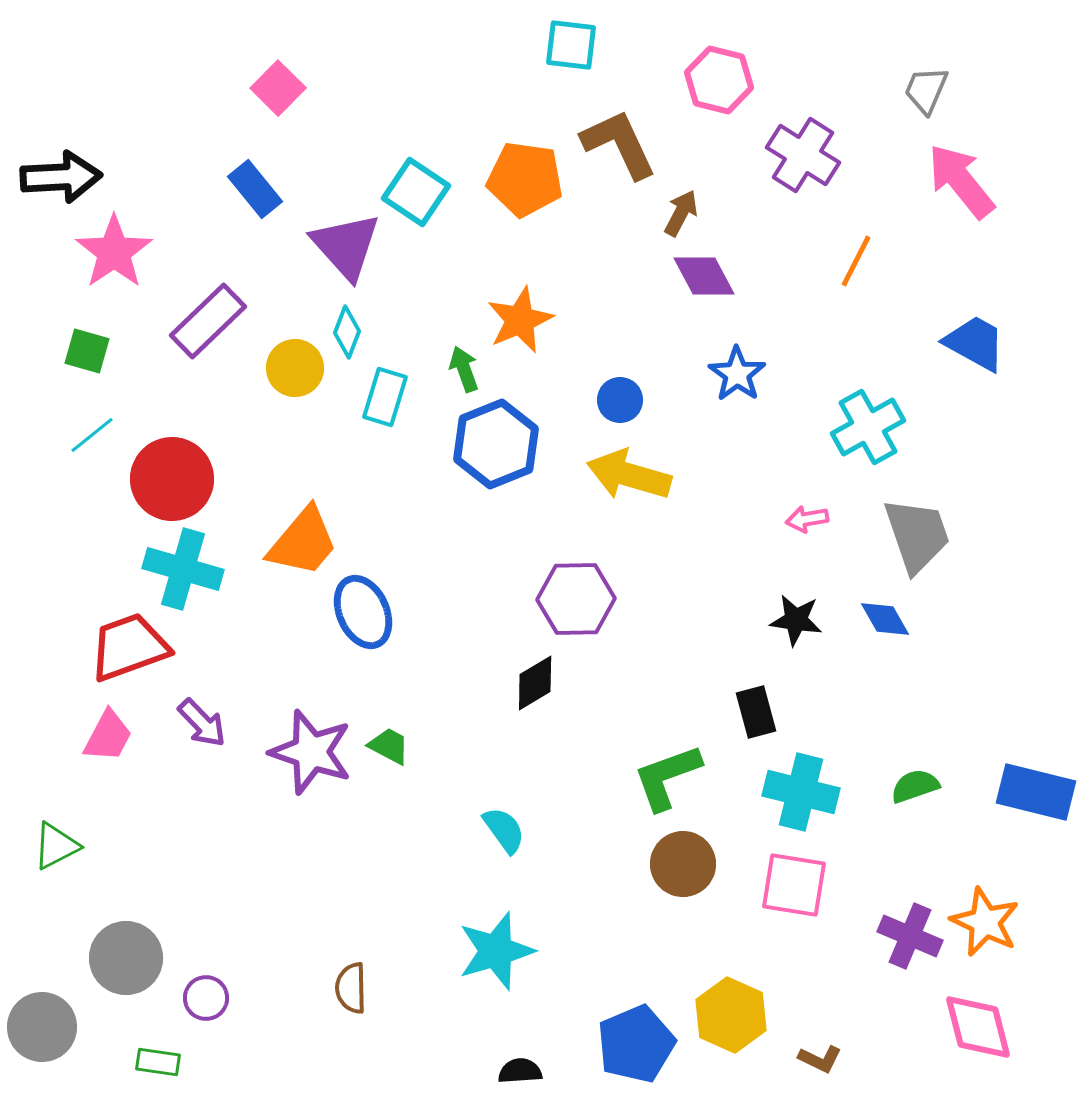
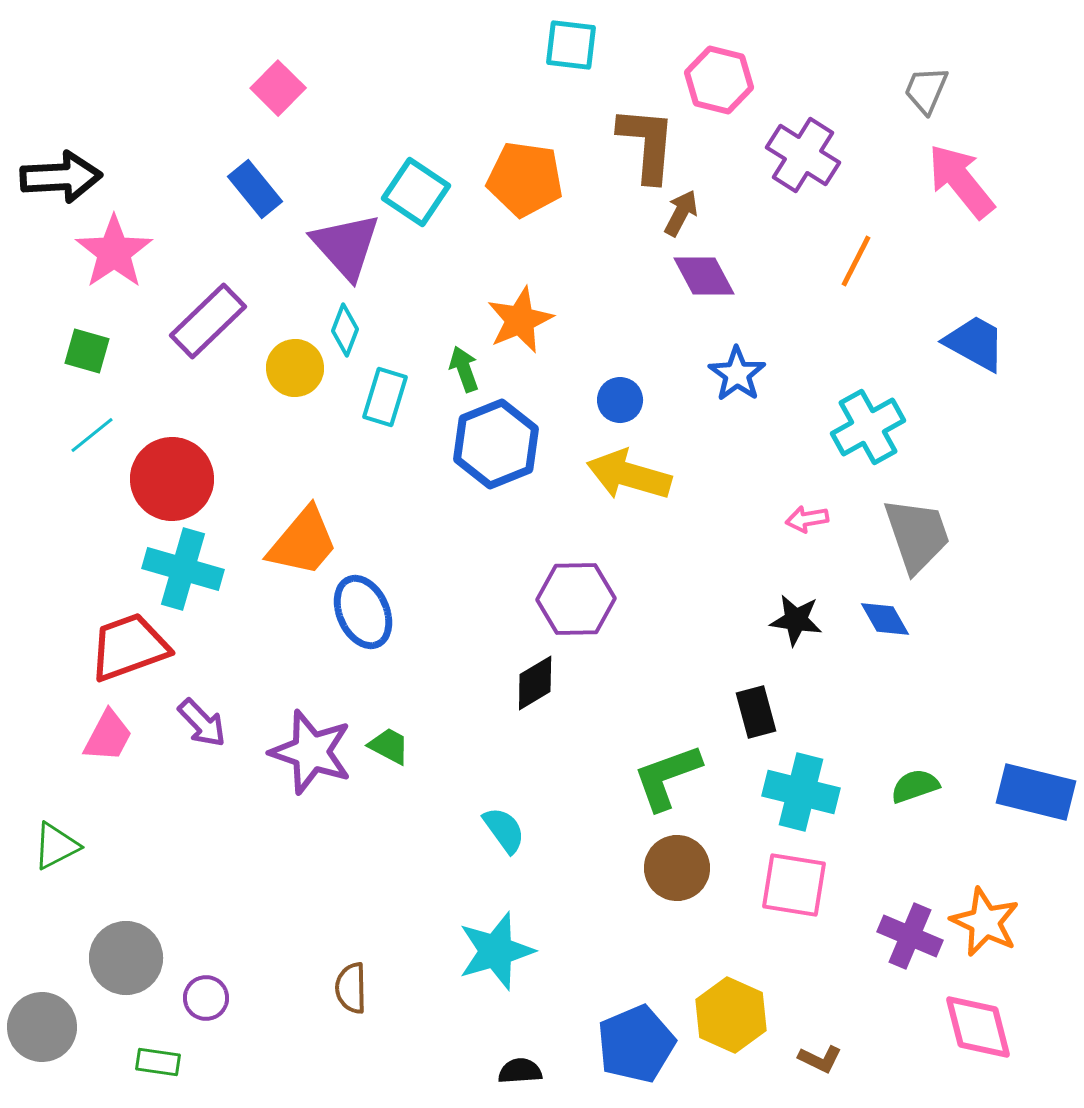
brown L-shape at (619, 144): moved 28 px right; rotated 30 degrees clockwise
cyan diamond at (347, 332): moved 2 px left, 2 px up
brown circle at (683, 864): moved 6 px left, 4 px down
